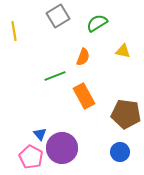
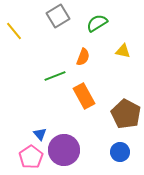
yellow line: rotated 30 degrees counterclockwise
brown pentagon: rotated 20 degrees clockwise
purple circle: moved 2 px right, 2 px down
pink pentagon: rotated 10 degrees clockwise
